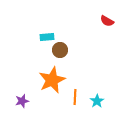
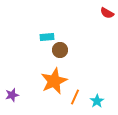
red semicircle: moved 8 px up
orange star: moved 2 px right, 1 px down
orange line: rotated 21 degrees clockwise
purple star: moved 10 px left, 6 px up
